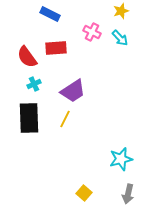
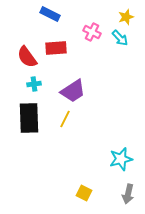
yellow star: moved 5 px right, 6 px down
cyan cross: rotated 16 degrees clockwise
yellow square: rotated 14 degrees counterclockwise
